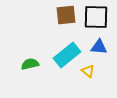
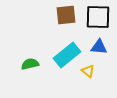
black square: moved 2 px right
